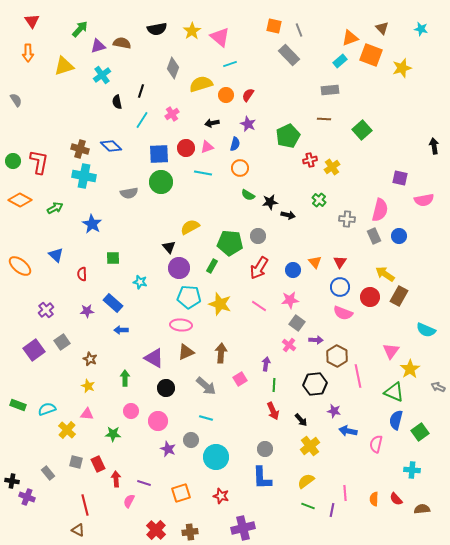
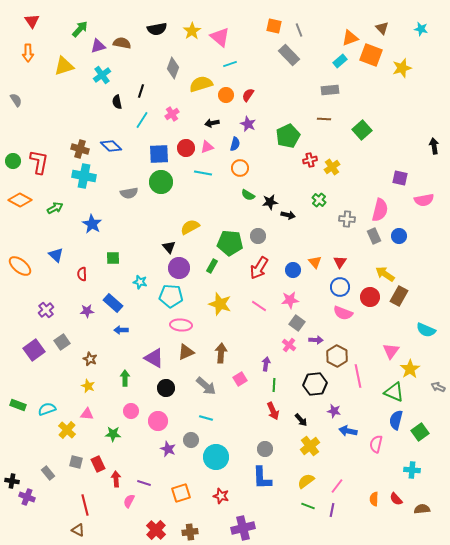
cyan pentagon at (189, 297): moved 18 px left, 1 px up
pink line at (345, 493): moved 8 px left, 7 px up; rotated 42 degrees clockwise
